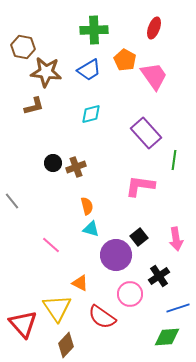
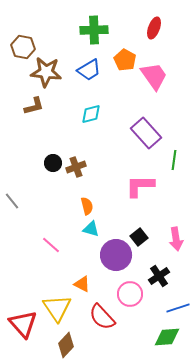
pink L-shape: rotated 8 degrees counterclockwise
orange triangle: moved 2 px right, 1 px down
red semicircle: rotated 12 degrees clockwise
